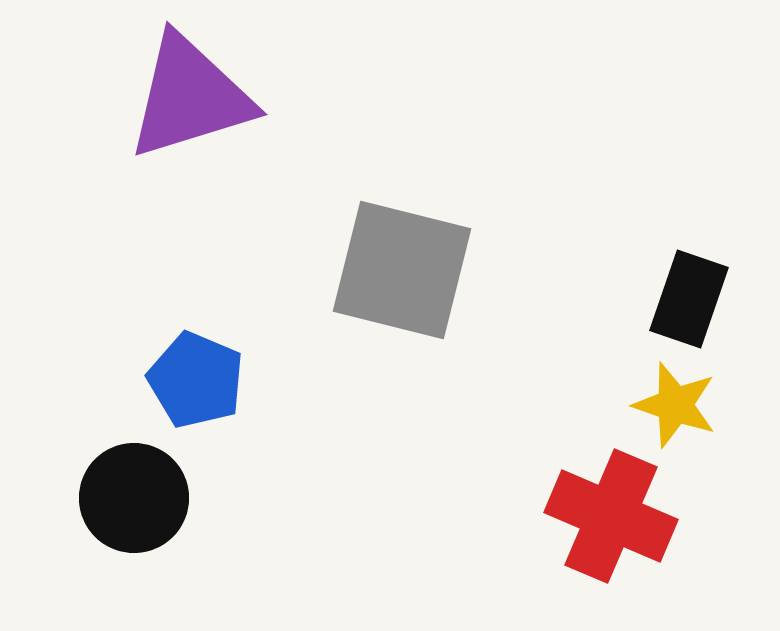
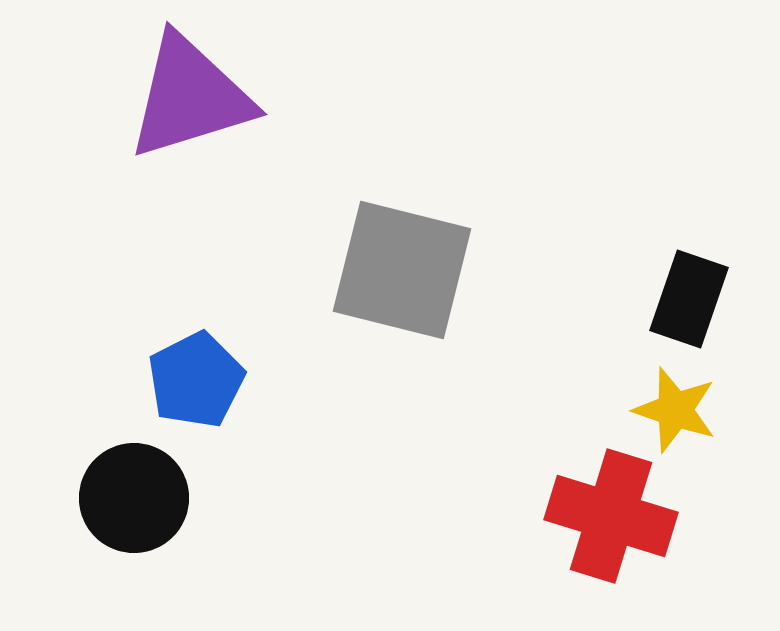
blue pentagon: rotated 22 degrees clockwise
yellow star: moved 5 px down
red cross: rotated 6 degrees counterclockwise
